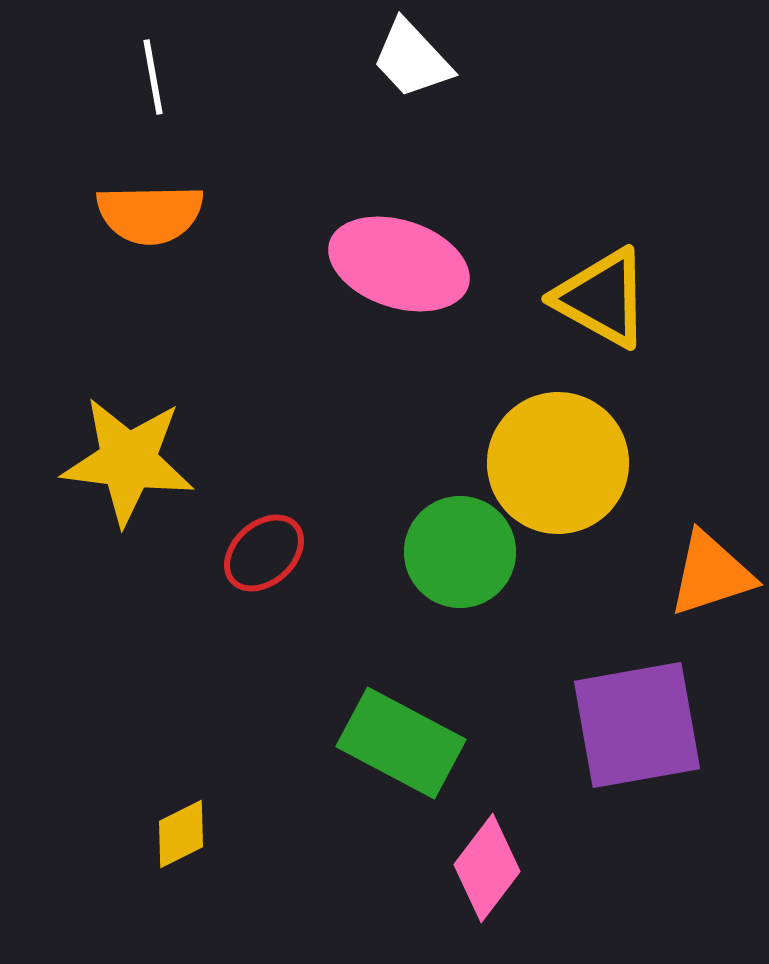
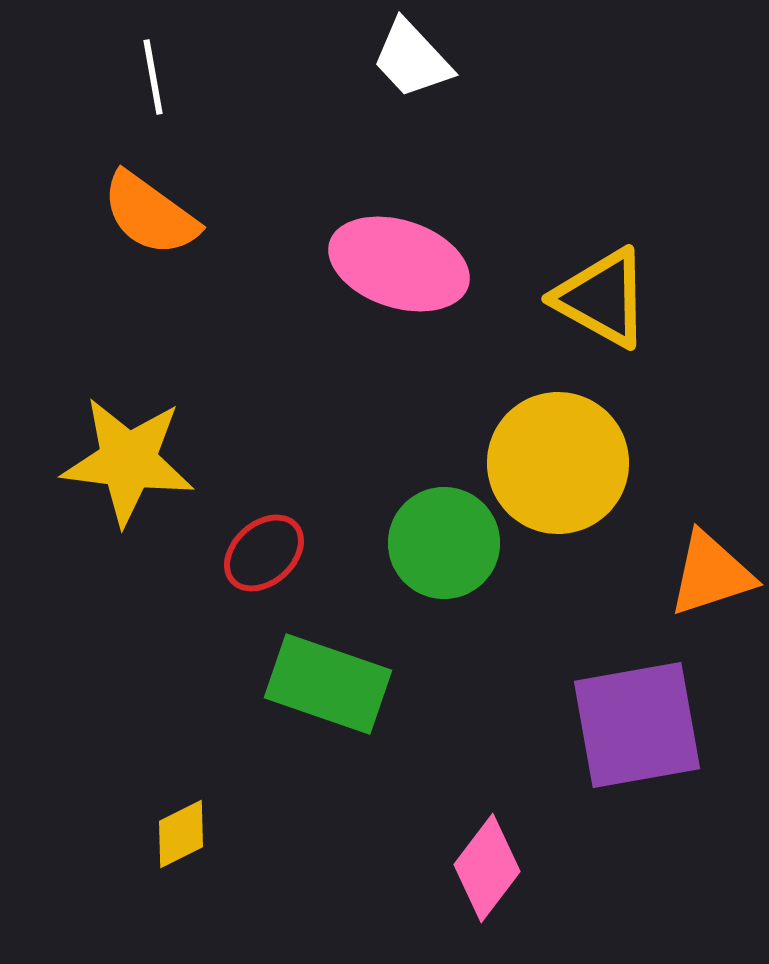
orange semicircle: rotated 37 degrees clockwise
green circle: moved 16 px left, 9 px up
green rectangle: moved 73 px left, 59 px up; rotated 9 degrees counterclockwise
